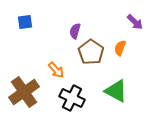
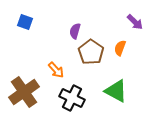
blue square: rotated 28 degrees clockwise
